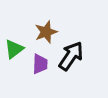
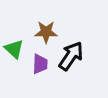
brown star: rotated 20 degrees clockwise
green triangle: rotated 40 degrees counterclockwise
